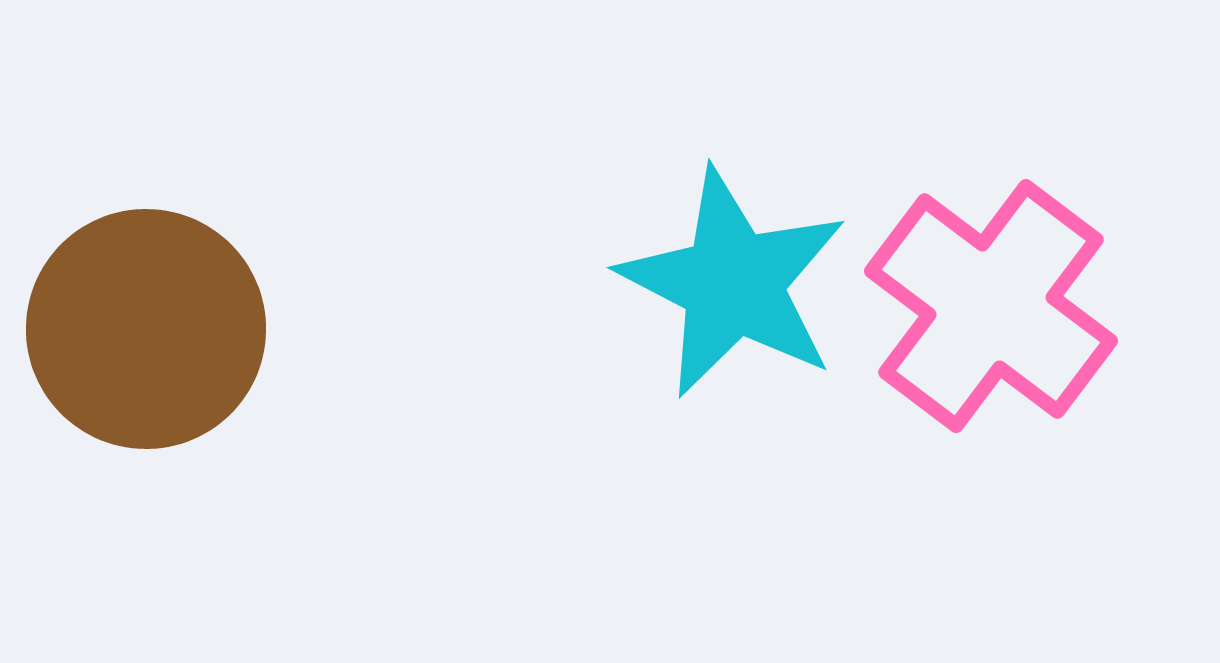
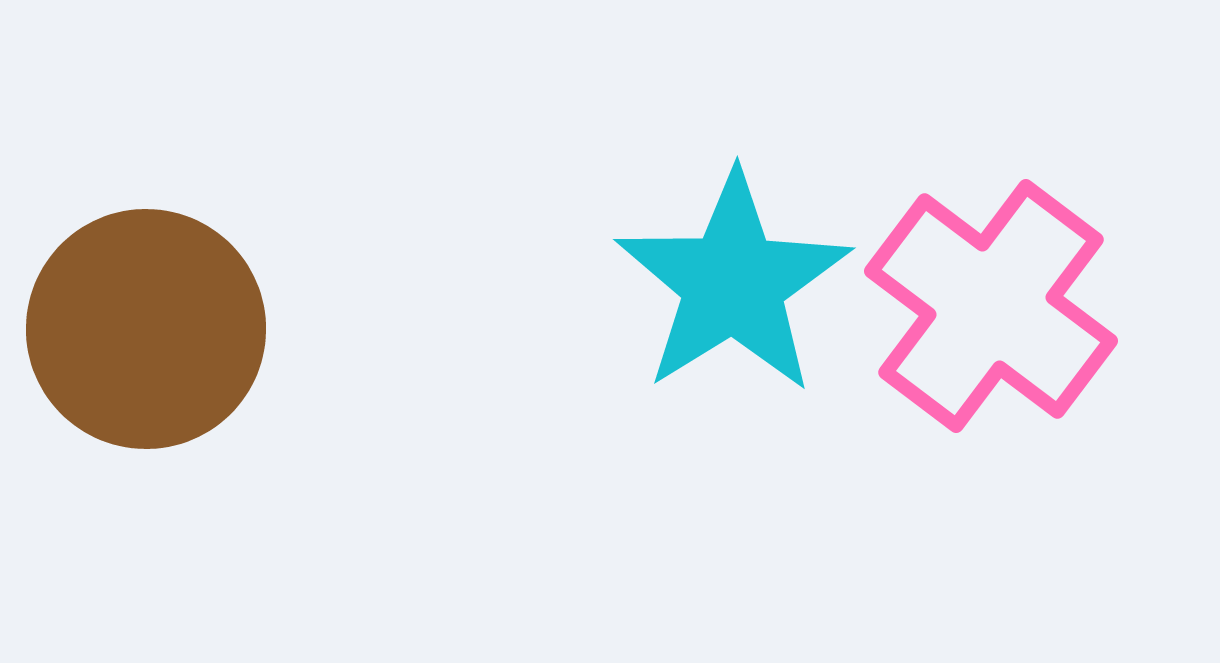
cyan star: rotated 13 degrees clockwise
